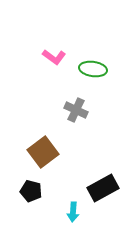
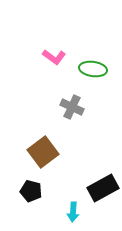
gray cross: moved 4 px left, 3 px up
